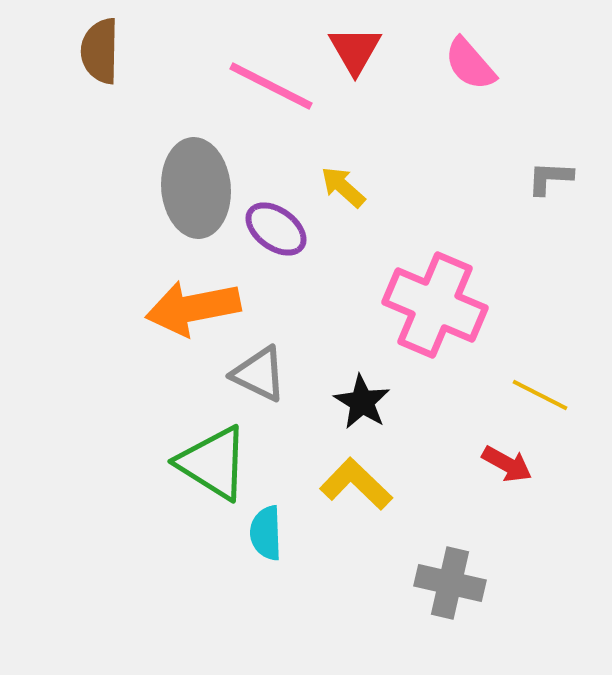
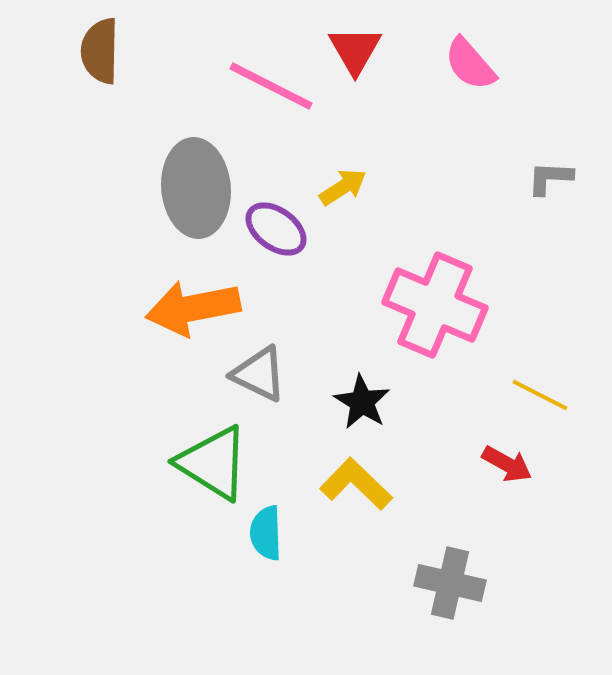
yellow arrow: rotated 105 degrees clockwise
